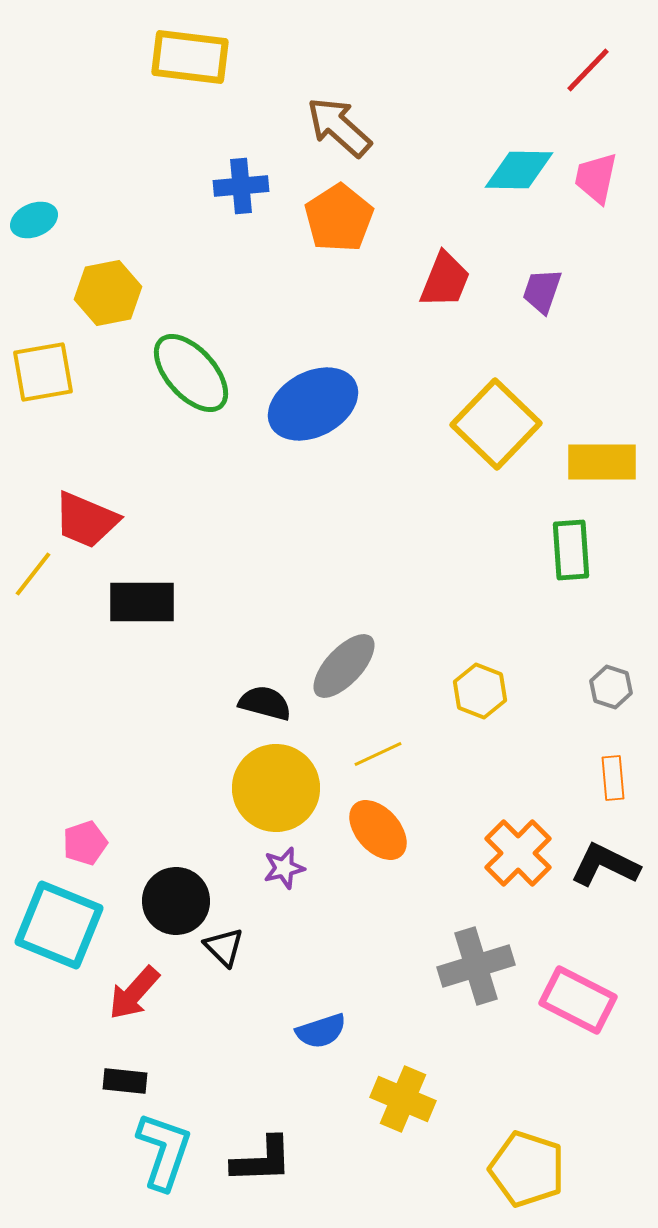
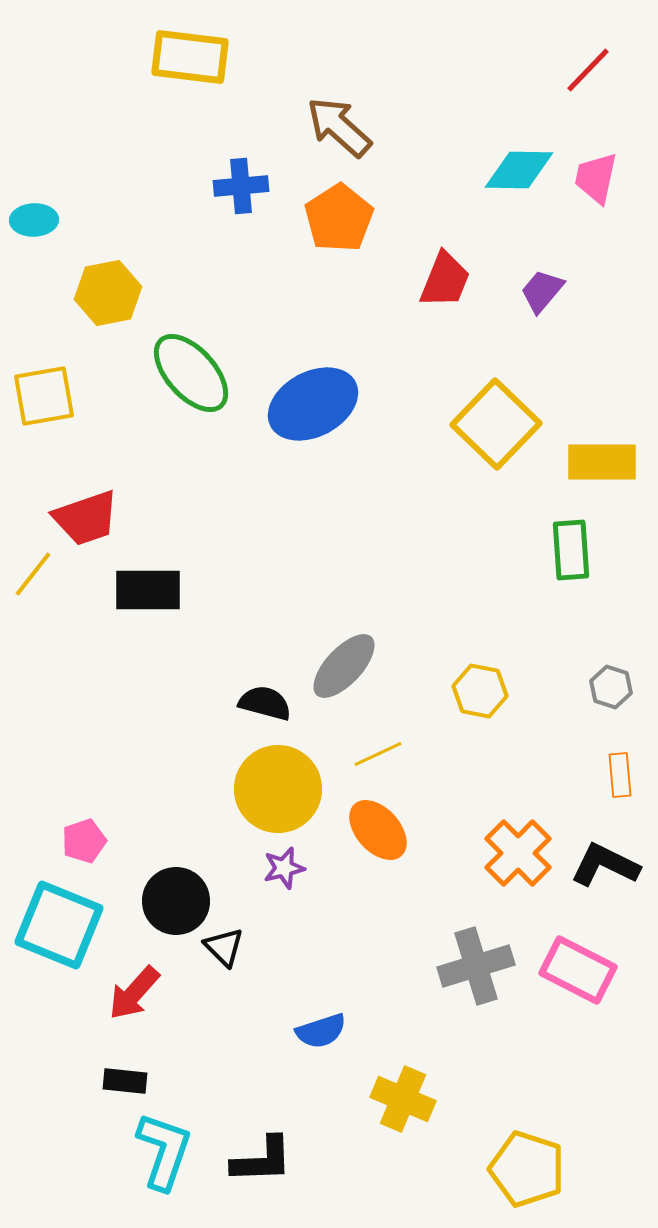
cyan ellipse at (34, 220): rotated 21 degrees clockwise
purple trapezoid at (542, 291): rotated 21 degrees clockwise
yellow square at (43, 372): moved 1 px right, 24 px down
red trapezoid at (86, 520): moved 2 px up; rotated 42 degrees counterclockwise
black rectangle at (142, 602): moved 6 px right, 12 px up
yellow hexagon at (480, 691): rotated 10 degrees counterclockwise
orange rectangle at (613, 778): moved 7 px right, 3 px up
yellow circle at (276, 788): moved 2 px right, 1 px down
pink pentagon at (85, 843): moved 1 px left, 2 px up
pink rectangle at (578, 1000): moved 30 px up
